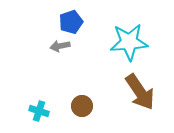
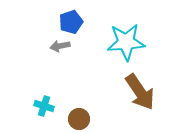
cyan star: moved 3 px left
brown circle: moved 3 px left, 13 px down
cyan cross: moved 5 px right, 5 px up
